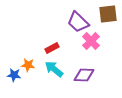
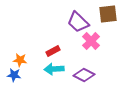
red rectangle: moved 1 px right, 3 px down
orange star: moved 8 px left, 5 px up
cyan arrow: rotated 42 degrees counterclockwise
purple diamond: rotated 25 degrees clockwise
